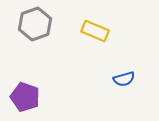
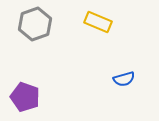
yellow rectangle: moved 3 px right, 9 px up
